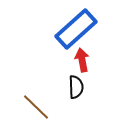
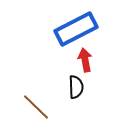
blue rectangle: rotated 15 degrees clockwise
red arrow: moved 3 px right
